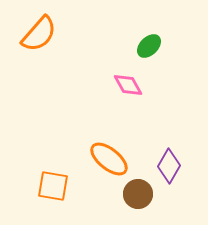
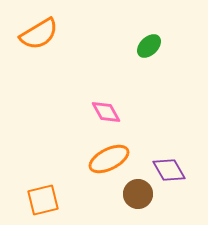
orange semicircle: rotated 18 degrees clockwise
pink diamond: moved 22 px left, 27 px down
orange ellipse: rotated 66 degrees counterclockwise
purple diamond: moved 4 px down; rotated 60 degrees counterclockwise
orange square: moved 10 px left, 14 px down; rotated 24 degrees counterclockwise
